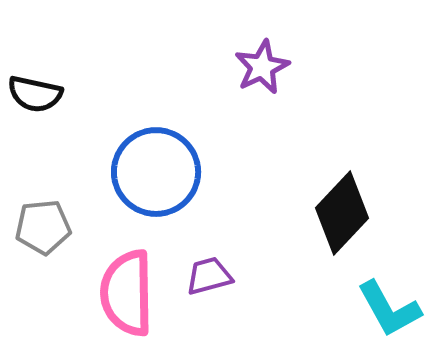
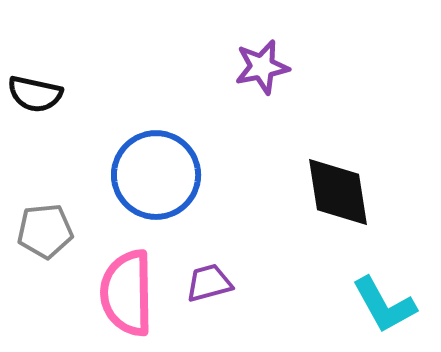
purple star: rotated 14 degrees clockwise
blue circle: moved 3 px down
black diamond: moved 4 px left, 21 px up; rotated 52 degrees counterclockwise
gray pentagon: moved 2 px right, 4 px down
purple trapezoid: moved 7 px down
cyan L-shape: moved 5 px left, 4 px up
